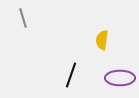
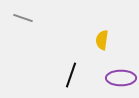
gray line: rotated 54 degrees counterclockwise
purple ellipse: moved 1 px right
